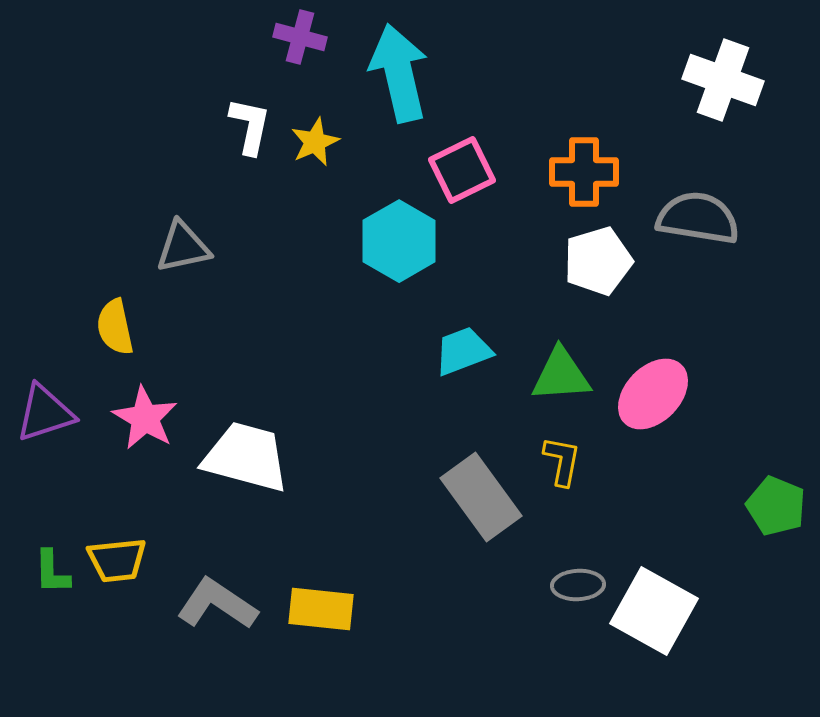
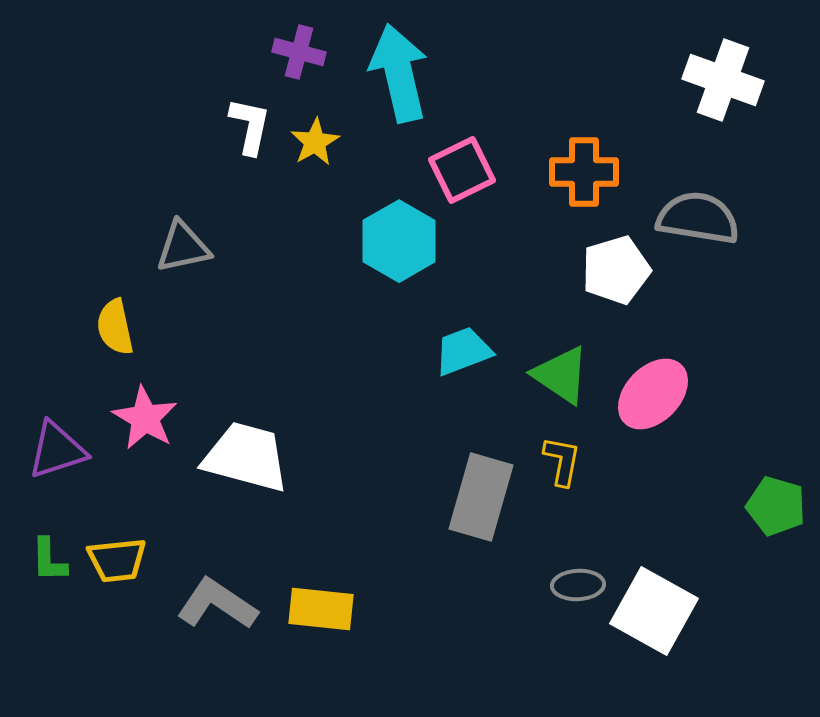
purple cross: moved 1 px left, 15 px down
yellow star: rotated 6 degrees counterclockwise
white pentagon: moved 18 px right, 9 px down
green triangle: rotated 38 degrees clockwise
purple triangle: moved 12 px right, 37 px down
gray rectangle: rotated 52 degrees clockwise
green pentagon: rotated 6 degrees counterclockwise
green L-shape: moved 3 px left, 12 px up
